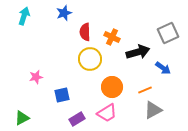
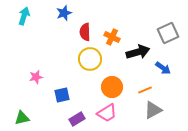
green triangle: rotated 14 degrees clockwise
